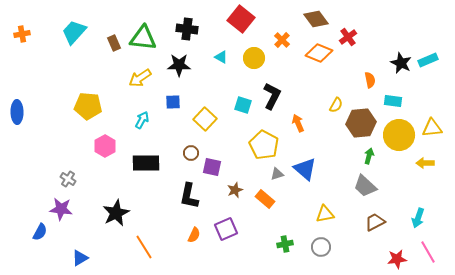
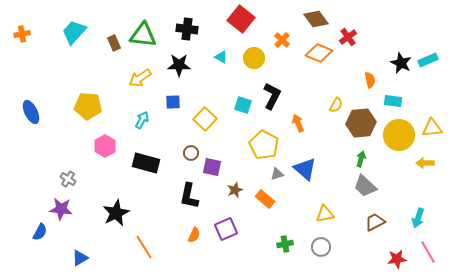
green triangle at (143, 38): moved 3 px up
blue ellipse at (17, 112): moved 14 px right; rotated 25 degrees counterclockwise
green arrow at (369, 156): moved 8 px left, 3 px down
black rectangle at (146, 163): rotated 16 degrees clockwise
